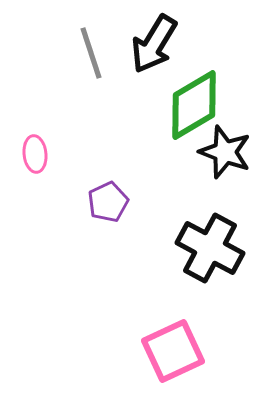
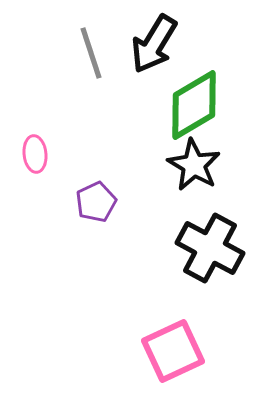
black star: moved 31 px left, 13 px down; rotated 10 degrees clockwise
purple pentagon: moved 12 px left
